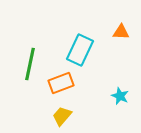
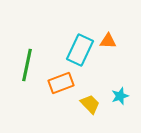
orange triangle: moved 13 px left, 9 px down
green line: moved 3 px left, 1 px down
cyan star: rotated 30 degrees clockwise
yellow trapezoid: moved 28 px right, 12 px up; rotated 95 degrees clockwise
